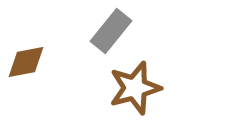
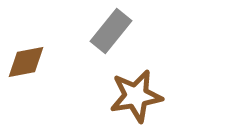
brown star: moved 1 px right, 8 px down; rotated 6 degrees clockwise
